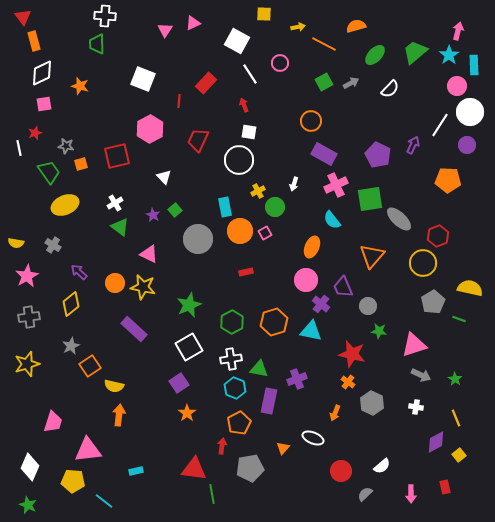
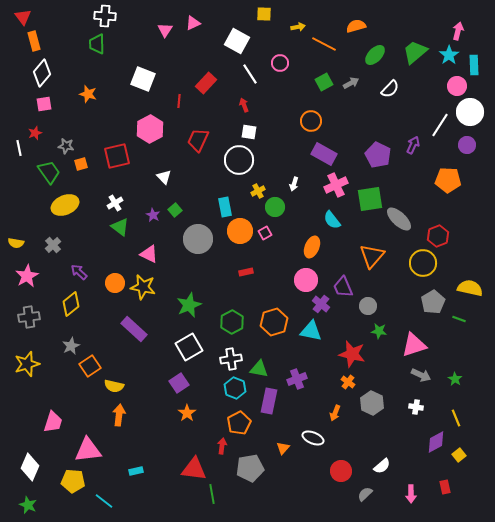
white diamond at (42, 73): rotated 24 degrees counterclockwise
orange star at (80, 86): moved 8 px right, 8 px down
gray cross at (53, 245): rotated 14 degrees clockwise
